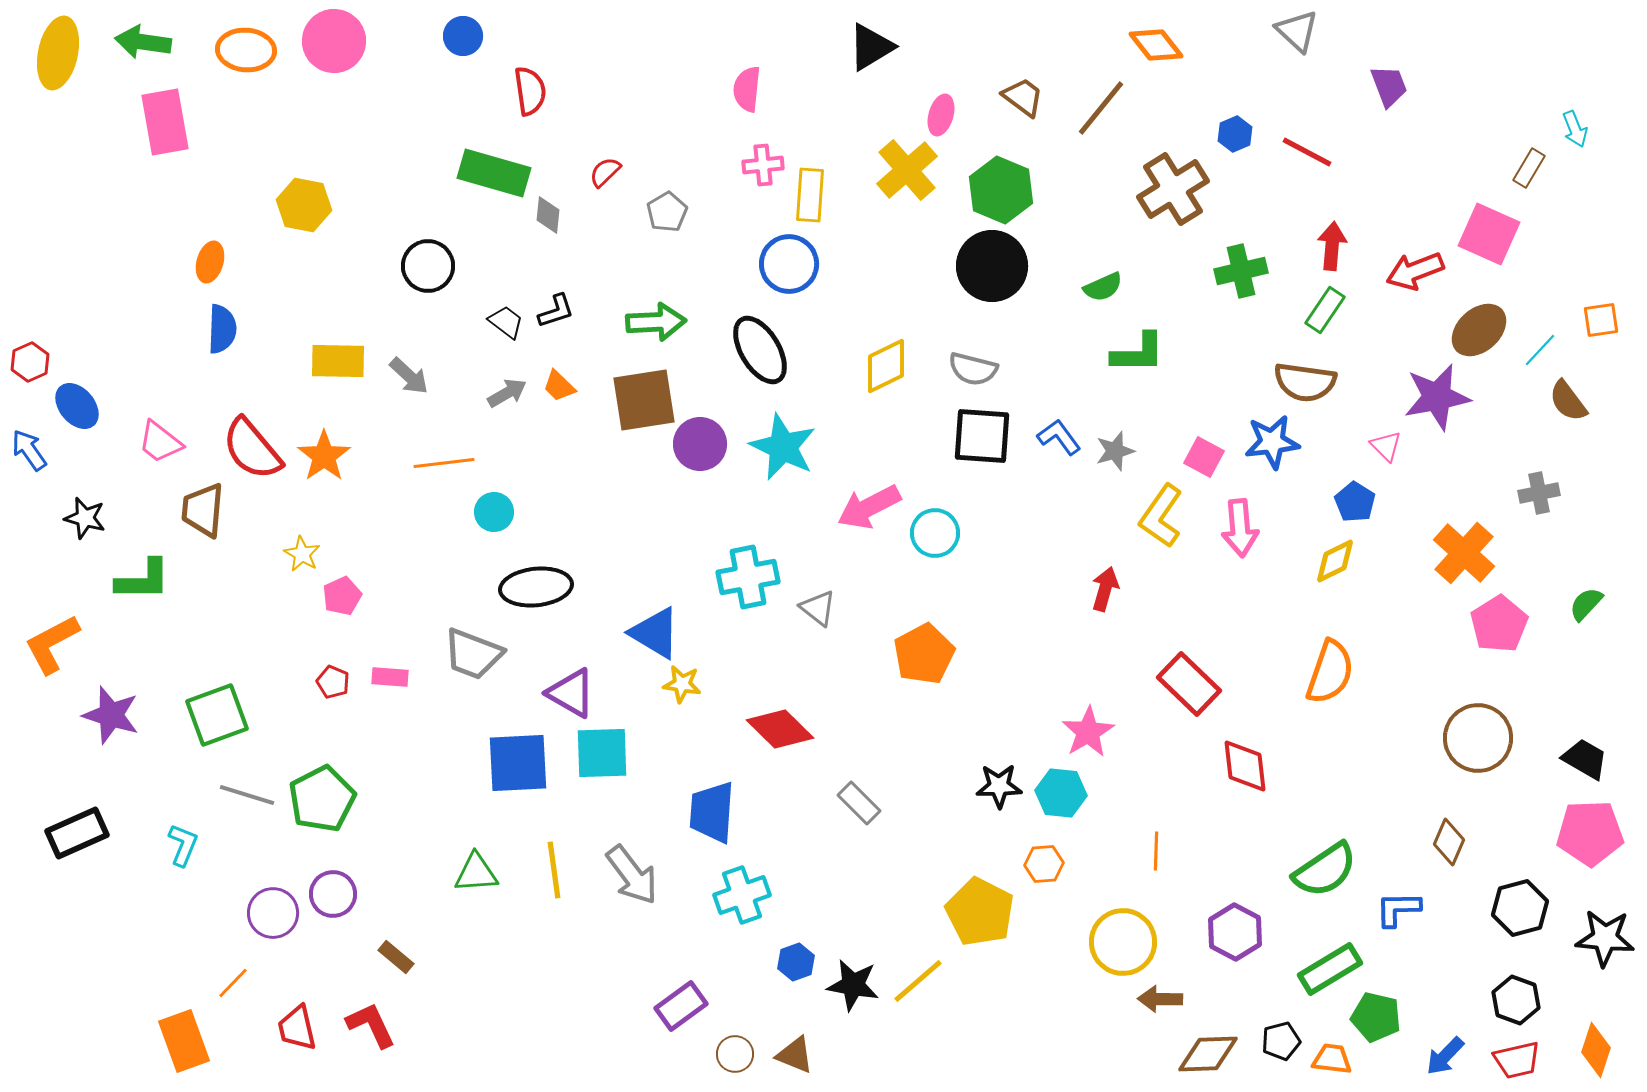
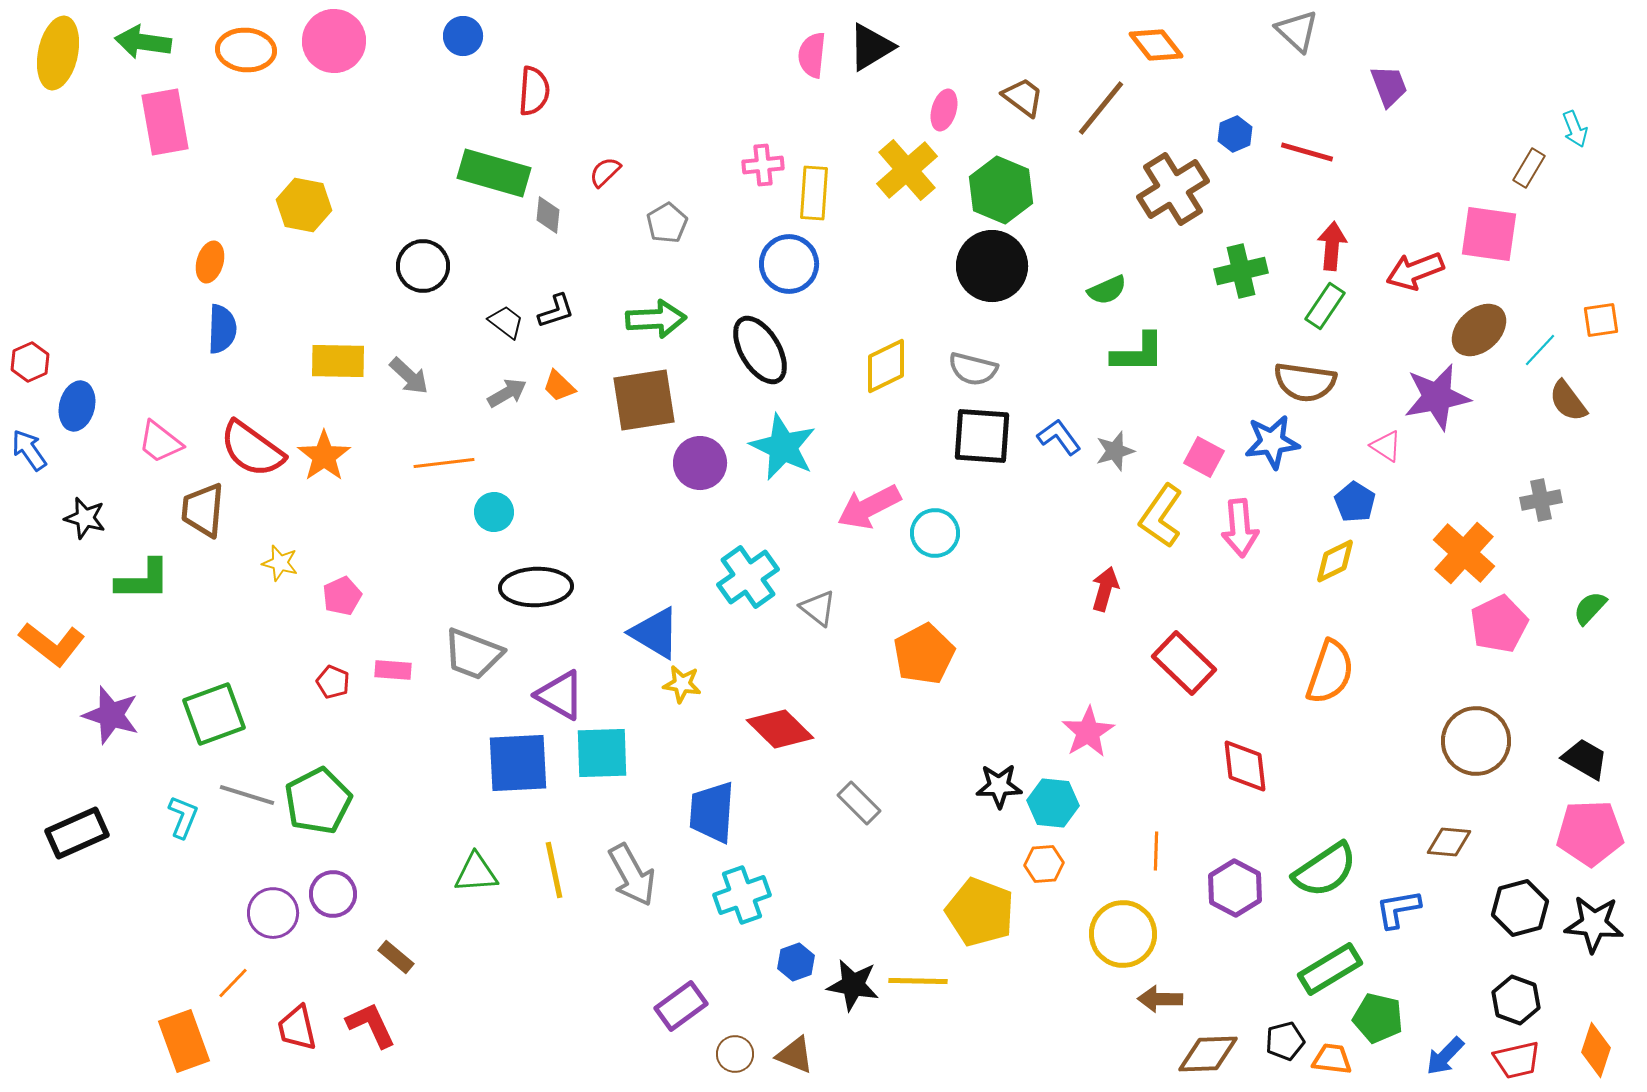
pink semicircle at (747, 89): moved 65 px right, 34 px up
red semicircle at (530, 91): moved 4 px right; rotated 12 degrees clockwise
pink ellipse at (941, 115): moved 3 px right, 5 px up
red line at (1307, 152): rotated 12 degrees counterclockwise
yellow rectangle at (810, 195): moved 4 px right, 2 px up
gray pentagon at (667, 212): moved 11 px down
pink square at (1489, 234): rotated 16 degrees counterclockwise
black circle at (428, 266): moved 5 px left
green semicircle at (1103, 287): moved 4 px right, 3 px down
green rectangle at (1325, 310): moved 4 px up
green arrow at (656, 322): moved 3 px up
blue ellipse at (77, 406): rotated 54 degrees clockwise
purple circle at (700, 444): moved 19 px down
pink triangle at (1386, 446): rotated 12 degrees counterclockwise
red semicircle at (252, 449): rotated 14 degrees counterclockwise
gray cross at (1539, 493): moved 2 px right, 7 px down
yellow star at (302, 554): moved 22 px left, 9 px down; rotated 15 degrees counterclockwise
cyan cross at (748, 577): rotated 24 degrees counterclockwise
black ellipse at (536, 587): rotated 4 degrees clockwise
green semicircle at (1586, 604): moved 4 px right, 4 px down
pink pentagon at (1499, 624): rotated 6 degrees clockwise
orange L-shape at (52, 644): rotated 114 degrees counterclockwise
pink rectangle at (390, 677): moved 3 px right, 7 px up
red rectangle at (1189, 684): moved 5 px left, 21 px up
purple triangle at (571, 693): moved 11 px left, 2 px down
green square at (217, 715): moved 3 px left, 1 px up
brown circle at (1478, 738): moved 2 px left, 3 px down
cyan hexagon at (1061, 793): moved 8 px left, 10 px down
green pentagon at (322, 799): moved 4 px left, 2 px down
brown diamond at (1449, 842): rotated 72 degrees clockwise
cyan L-shape at (183, 845): moved 28 px up
yellow line at (554, 870): rotated 4 degrees counterclockwise
gray arrow at (632, 875): rotated 8 degrees clockwise
blue L-shape at (1398, 909): rotated 9 degrees counterclockwise
yellow pentagon at (980, 912): rotated 6 degrees counterclockwise
purple hexagon at (1235, 932): moved 44 px up
black star at (1605, 938): moved 11 px left, 14 px up
yellow circle at (1123, 942): moved 8 px up
yellow line at (918, 981): rotated 42 degrees clockwise
green pentagon at (1376, 1017): moved 2 px right, 1 px down
black pentagon at (1281, 1041): moved 4 px right
